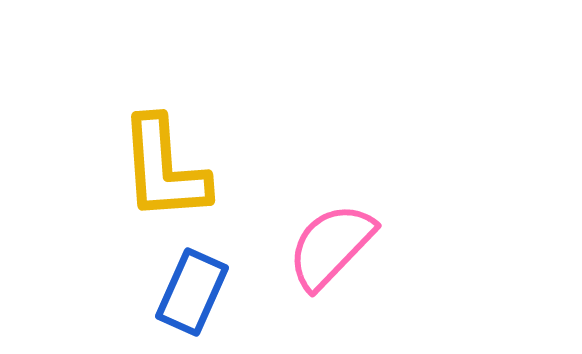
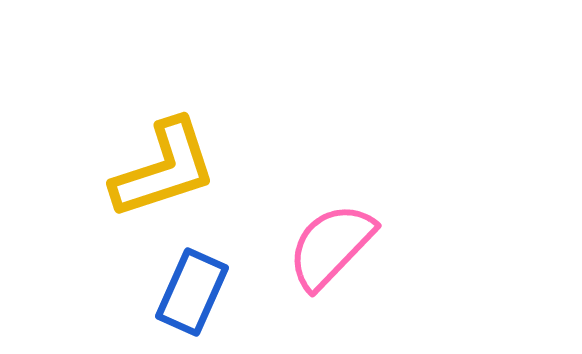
yellow L-shape: rotated 104 degrees counterclockwise
